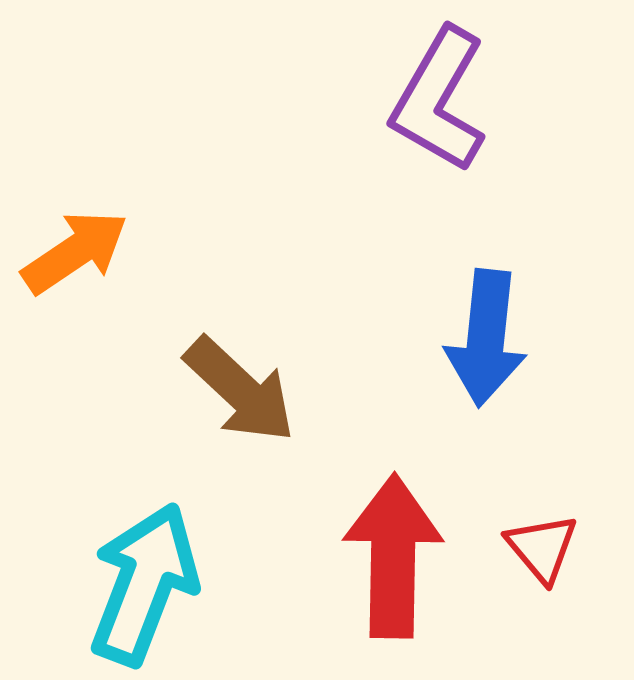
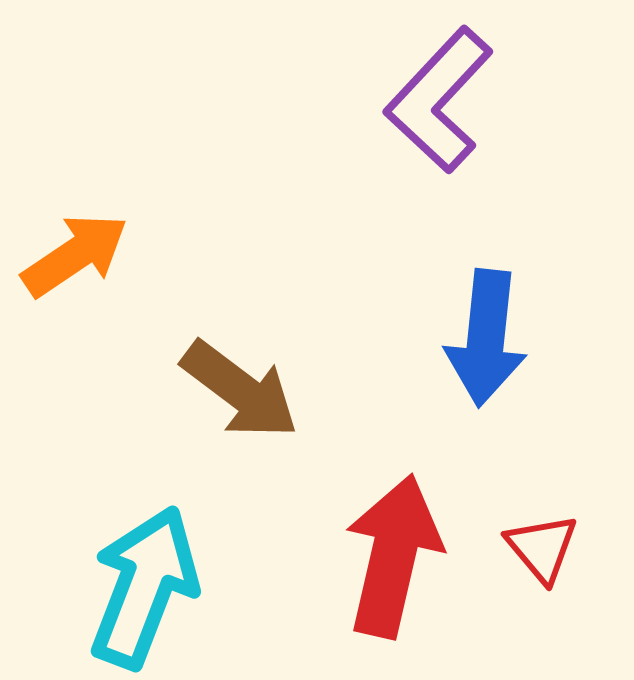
purple L-shape: rotated 13 degrees clockwise
orange arrow: moved 3 px down
brown arrow: rotated 6 degrees counterclockwise
red arrow: rotated 12 degrees clockwise
cyan arrow: moved 3 px down
